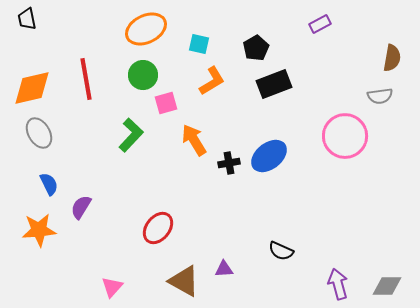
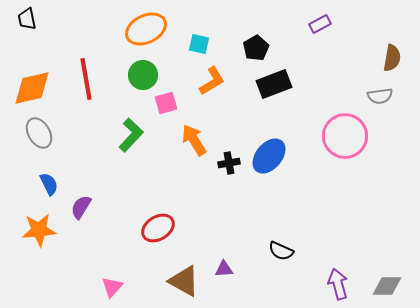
blue ellipse: rotated 12 degrees counterclockwise
red ellipse: rotated 20 degrees clockwise
